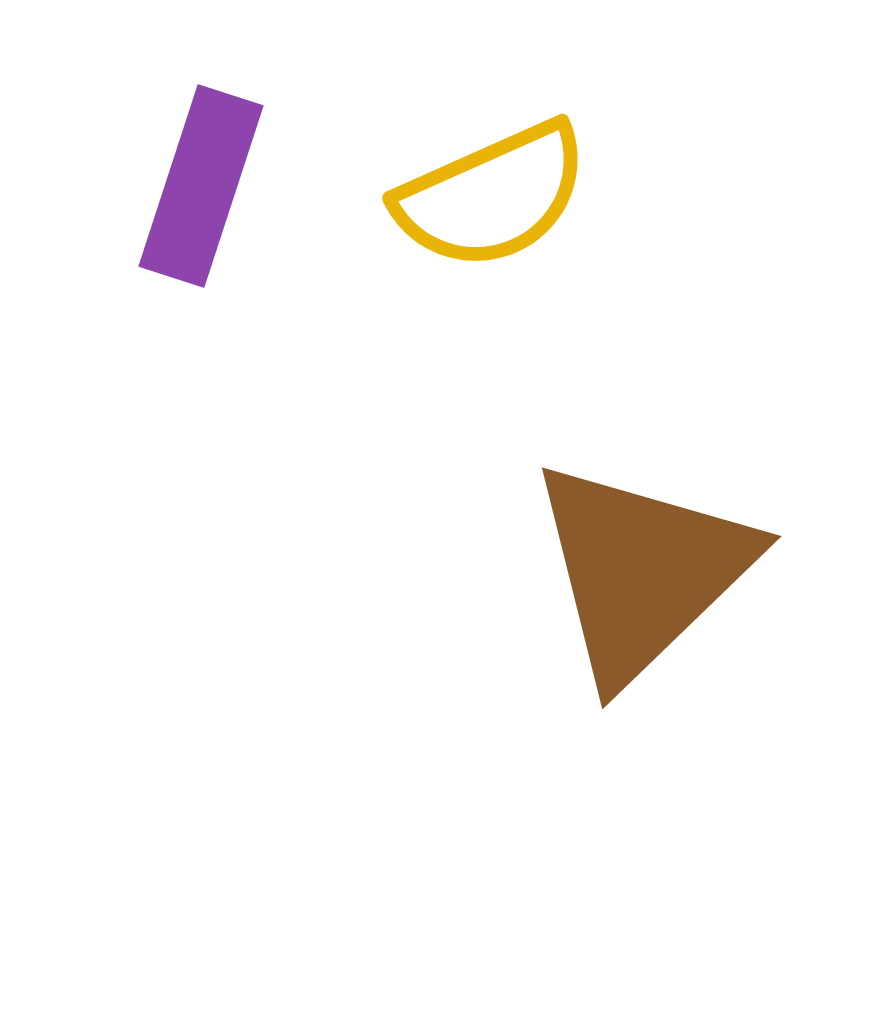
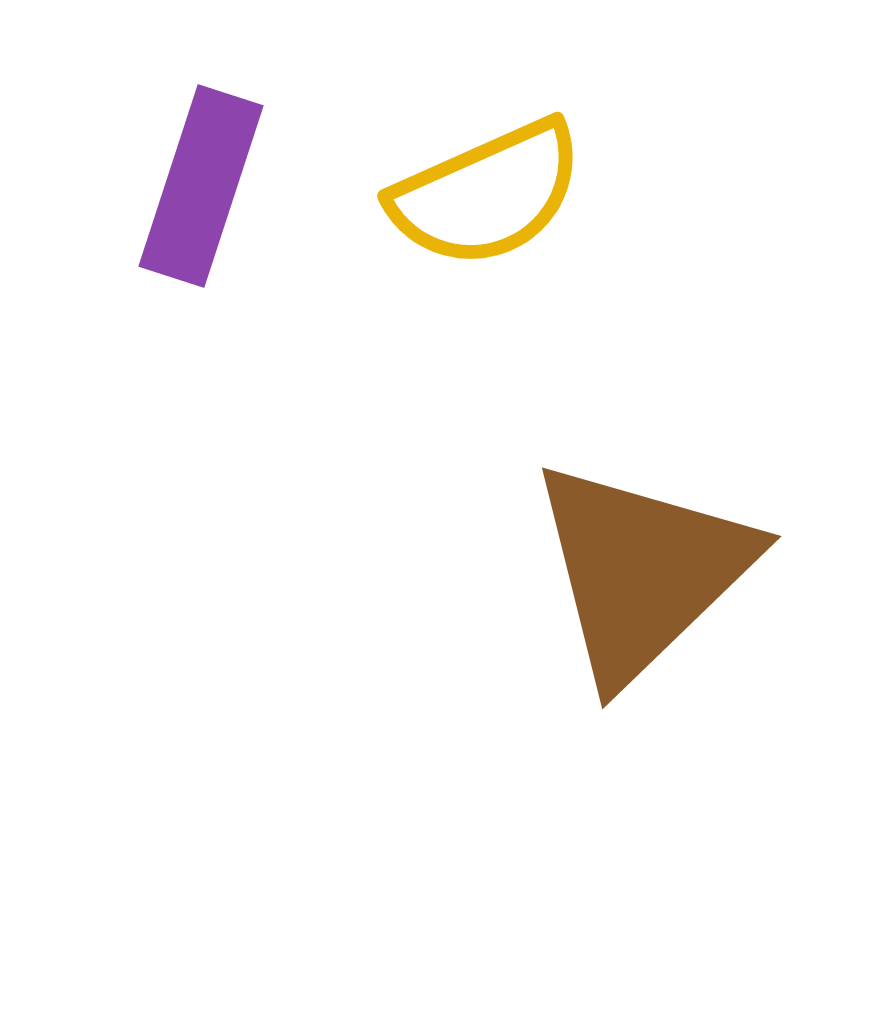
yellow semicircle: moved 5 px left, 2 px up
